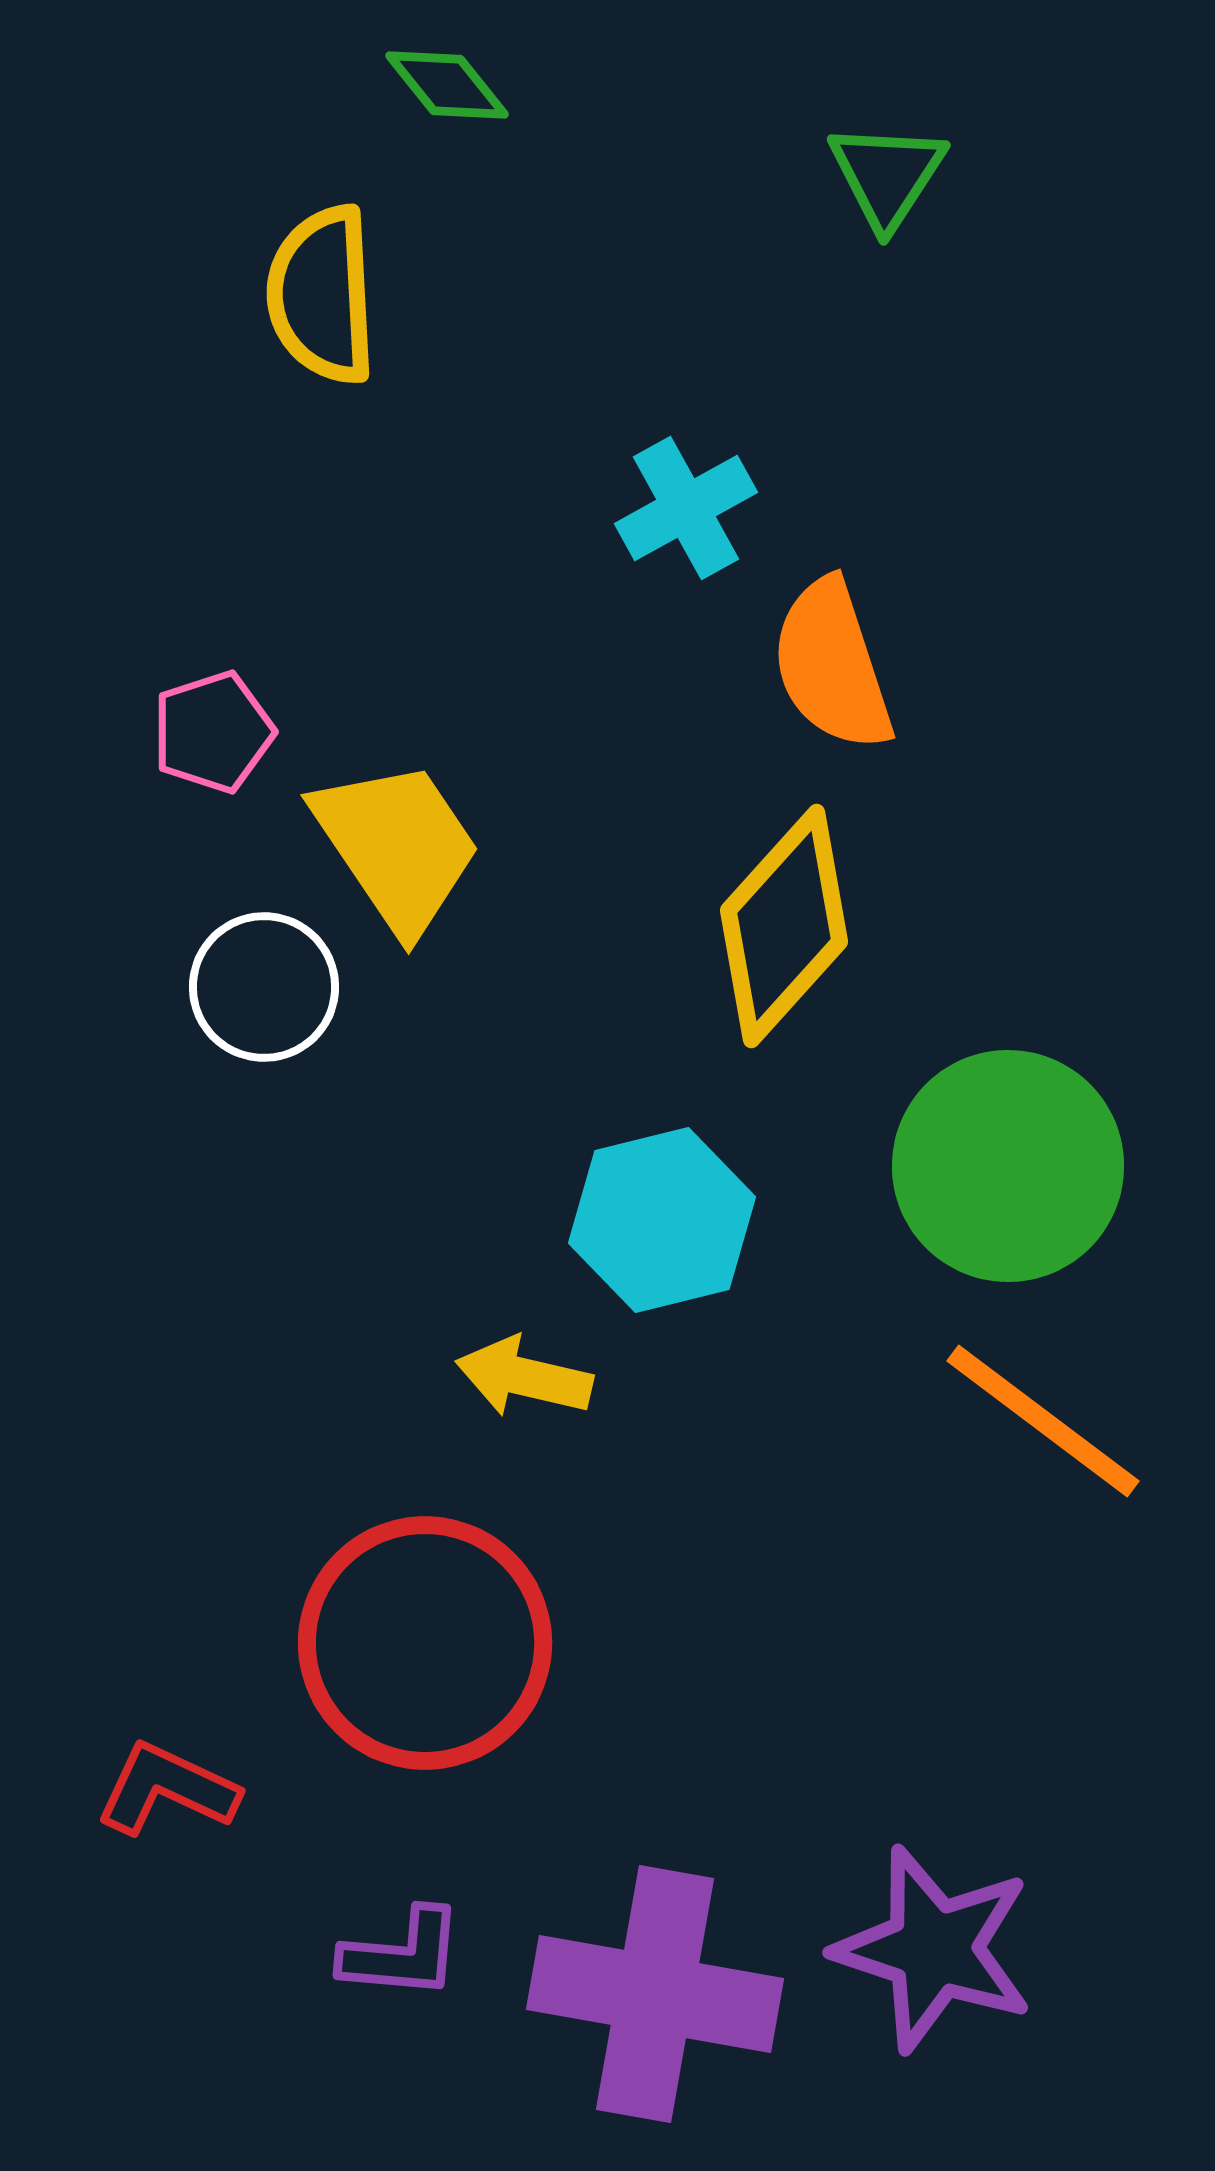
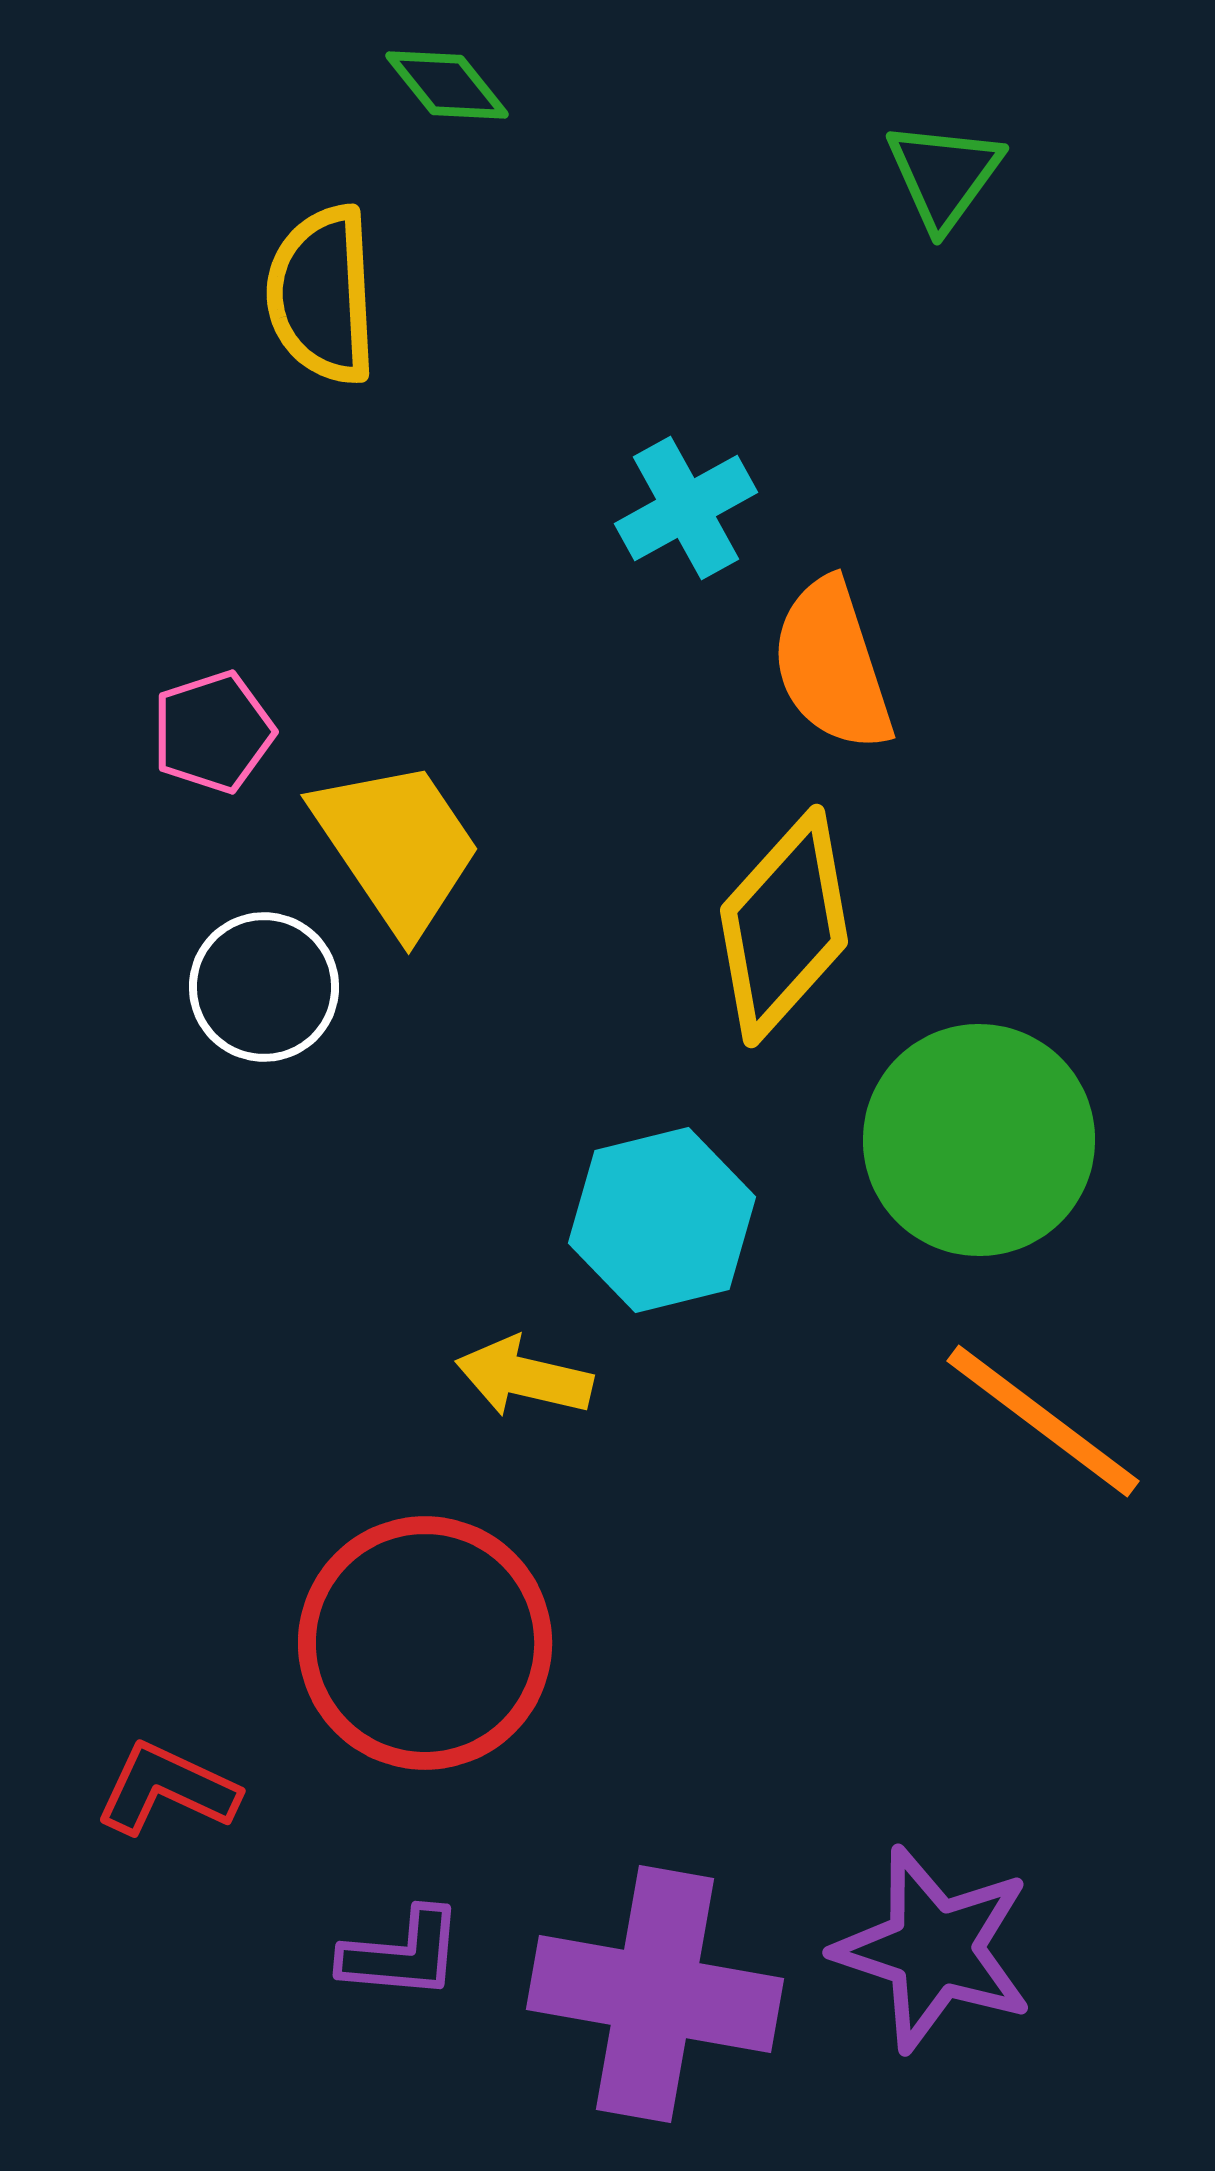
green triangle: moved 57 px right; rotated 3 degrees clockwise
green circle: moved 29 px left, 26 px up
